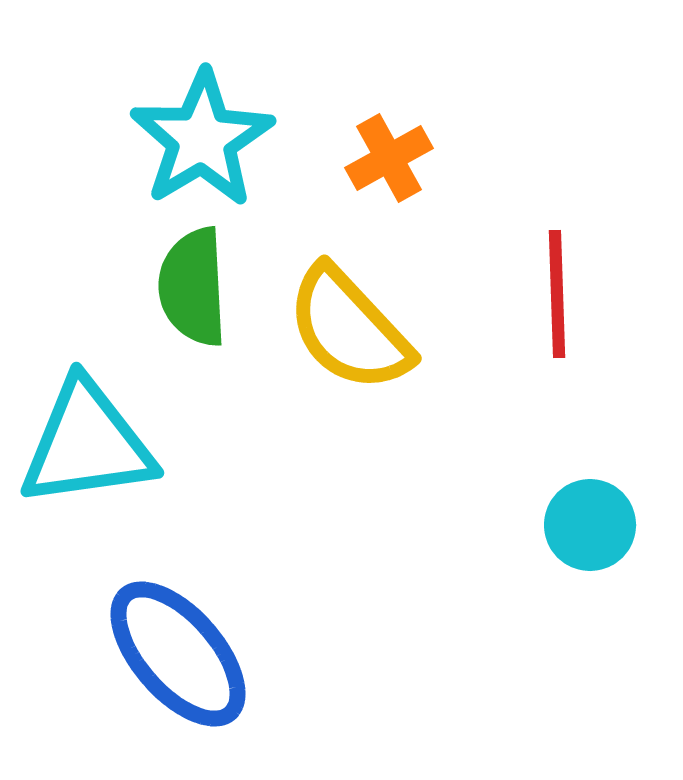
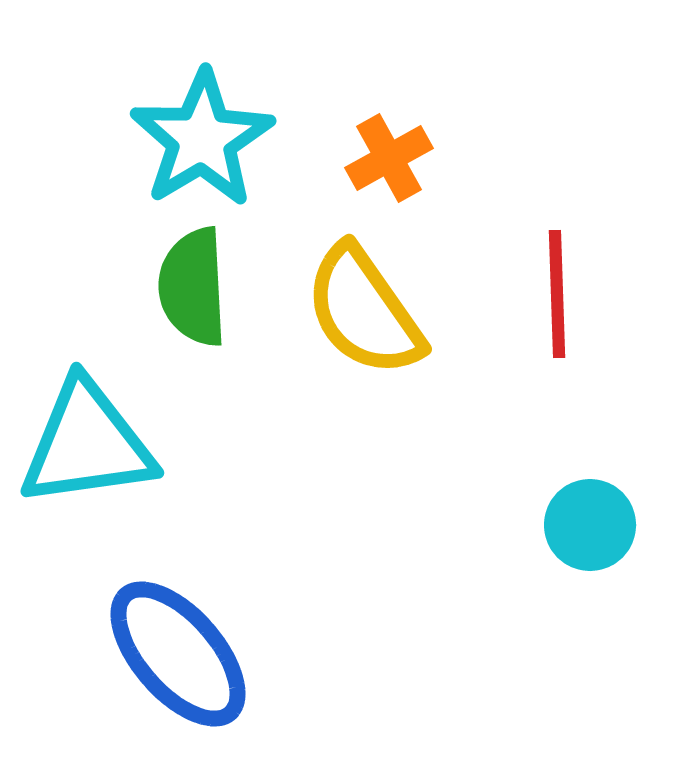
yellow semicircle: moved 15 px right, 18 px up; rotated 8 degrees clockwise
